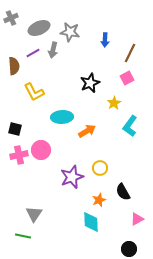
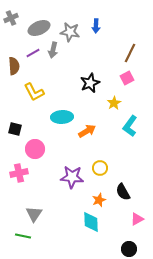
blue arrow: moved 9 px left, 14 px up
pink circle: moved 6 px left, 1 px up
pink cross: moved 18 px down
purple star: rotated 25 degrees clockwise
